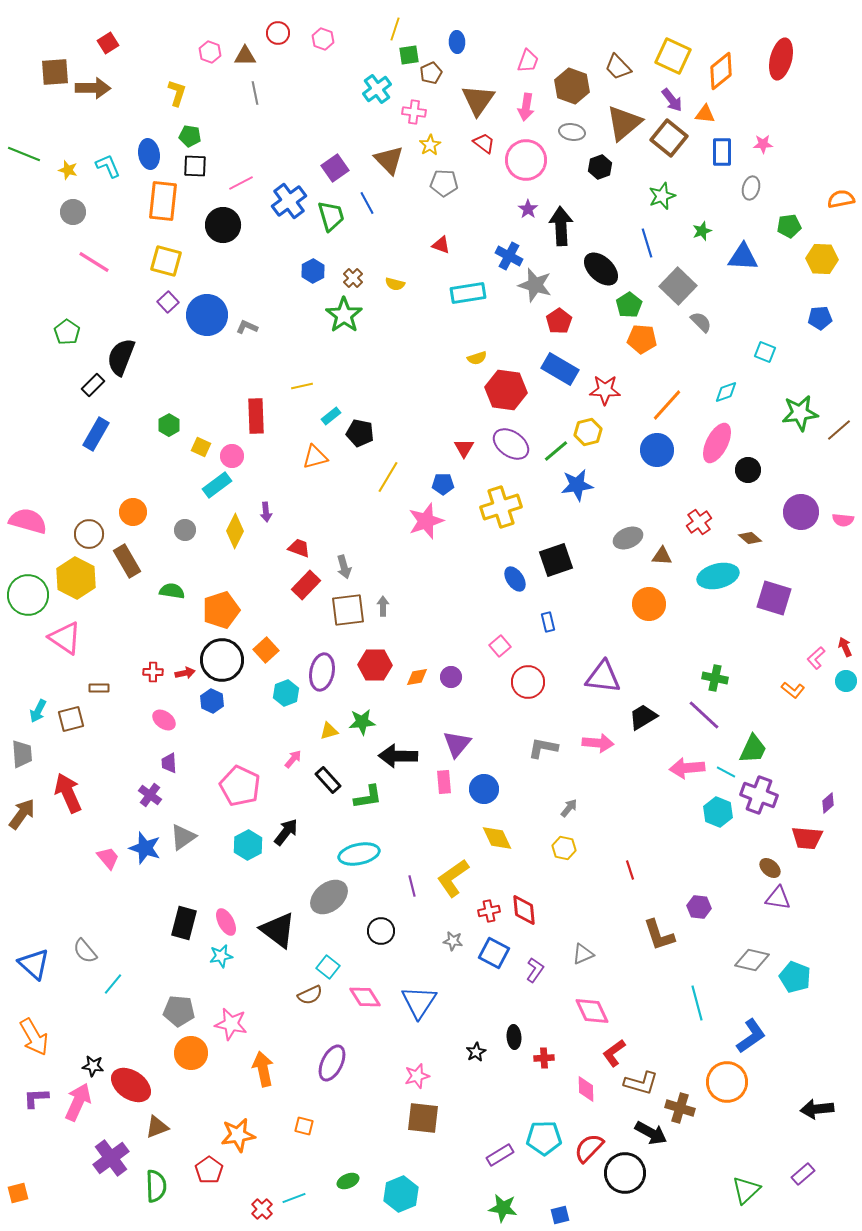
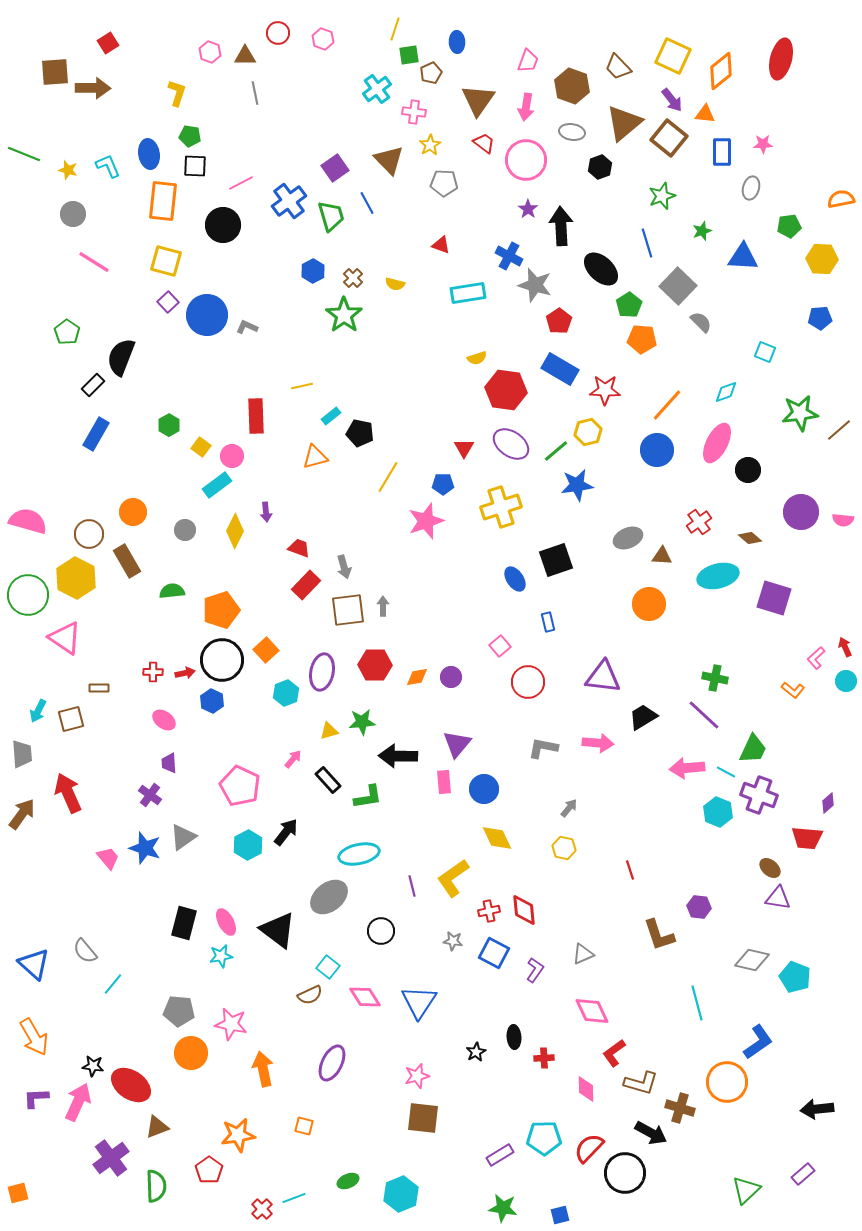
gray circle at (73, 212): moved 2 px down
yellow square at (201, 447): rotated 12 degrees clockwise
green semicircle at (172, 591): rotated 15 degrees counterclockwise
blue L-shape at (751, 1036): moved 7 px right, 6 px down
